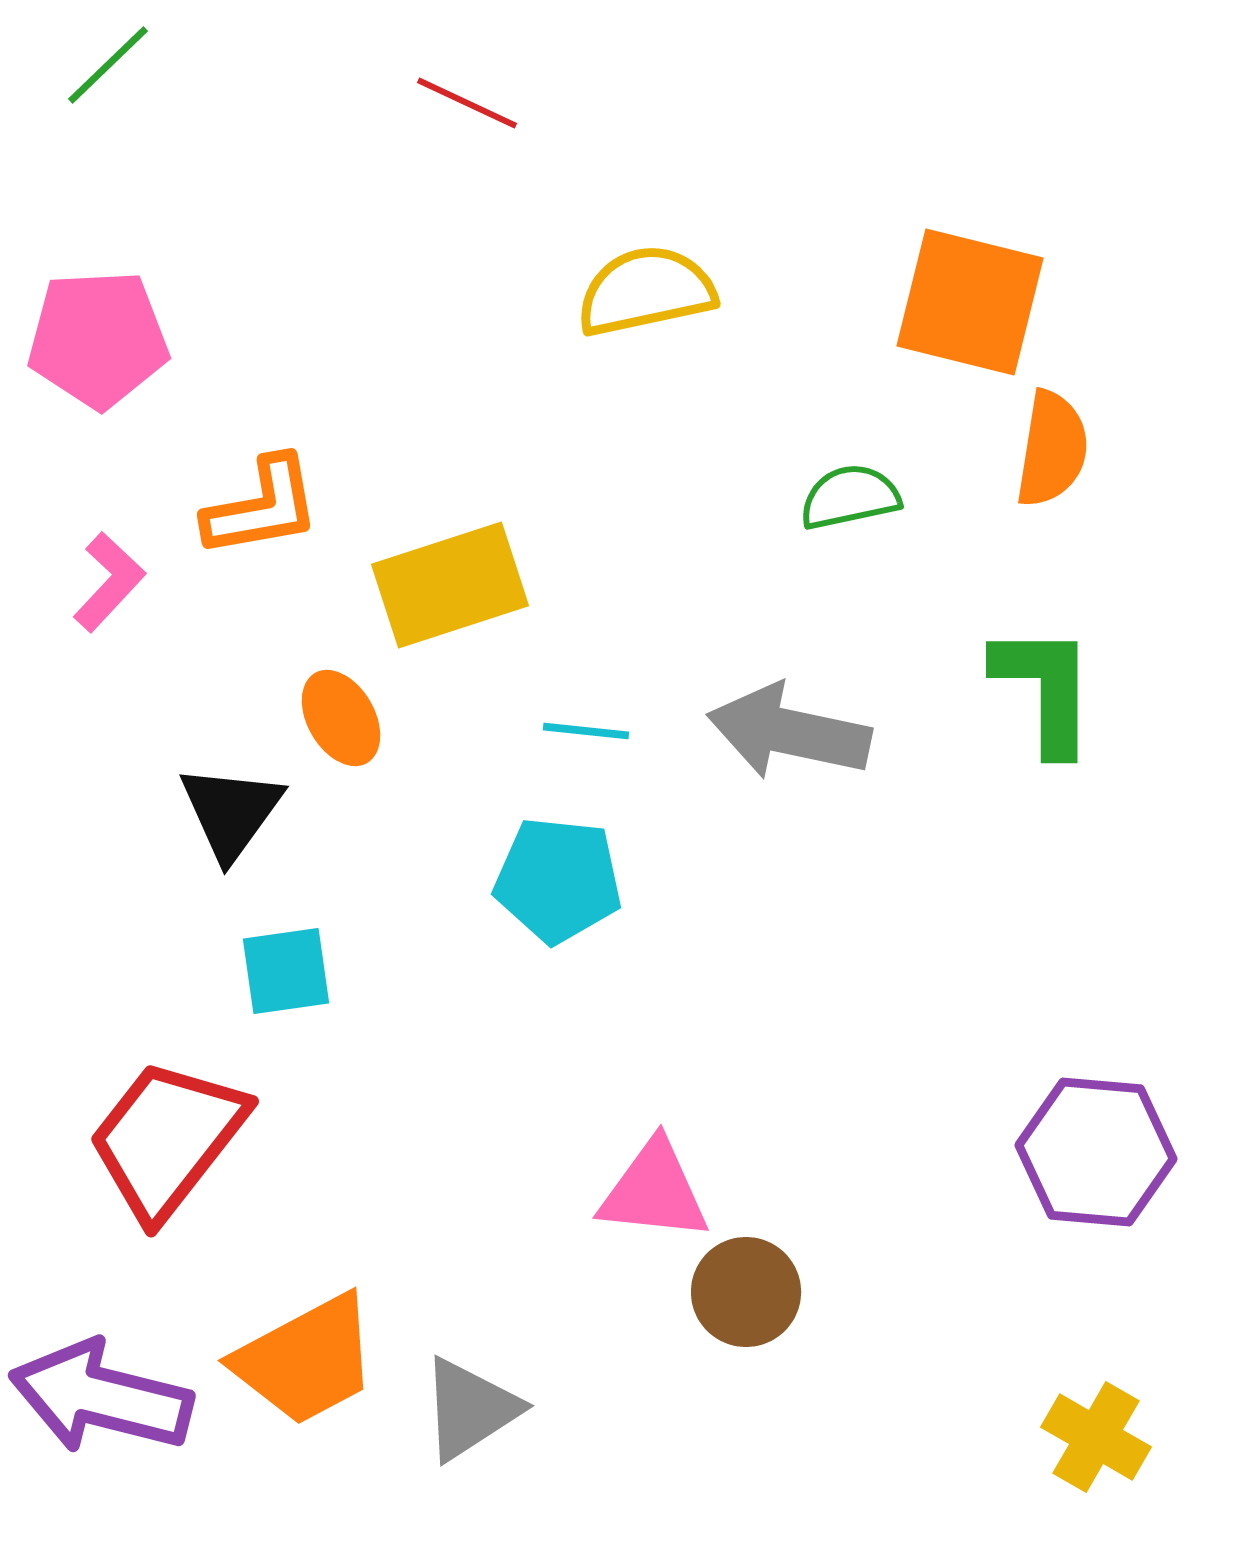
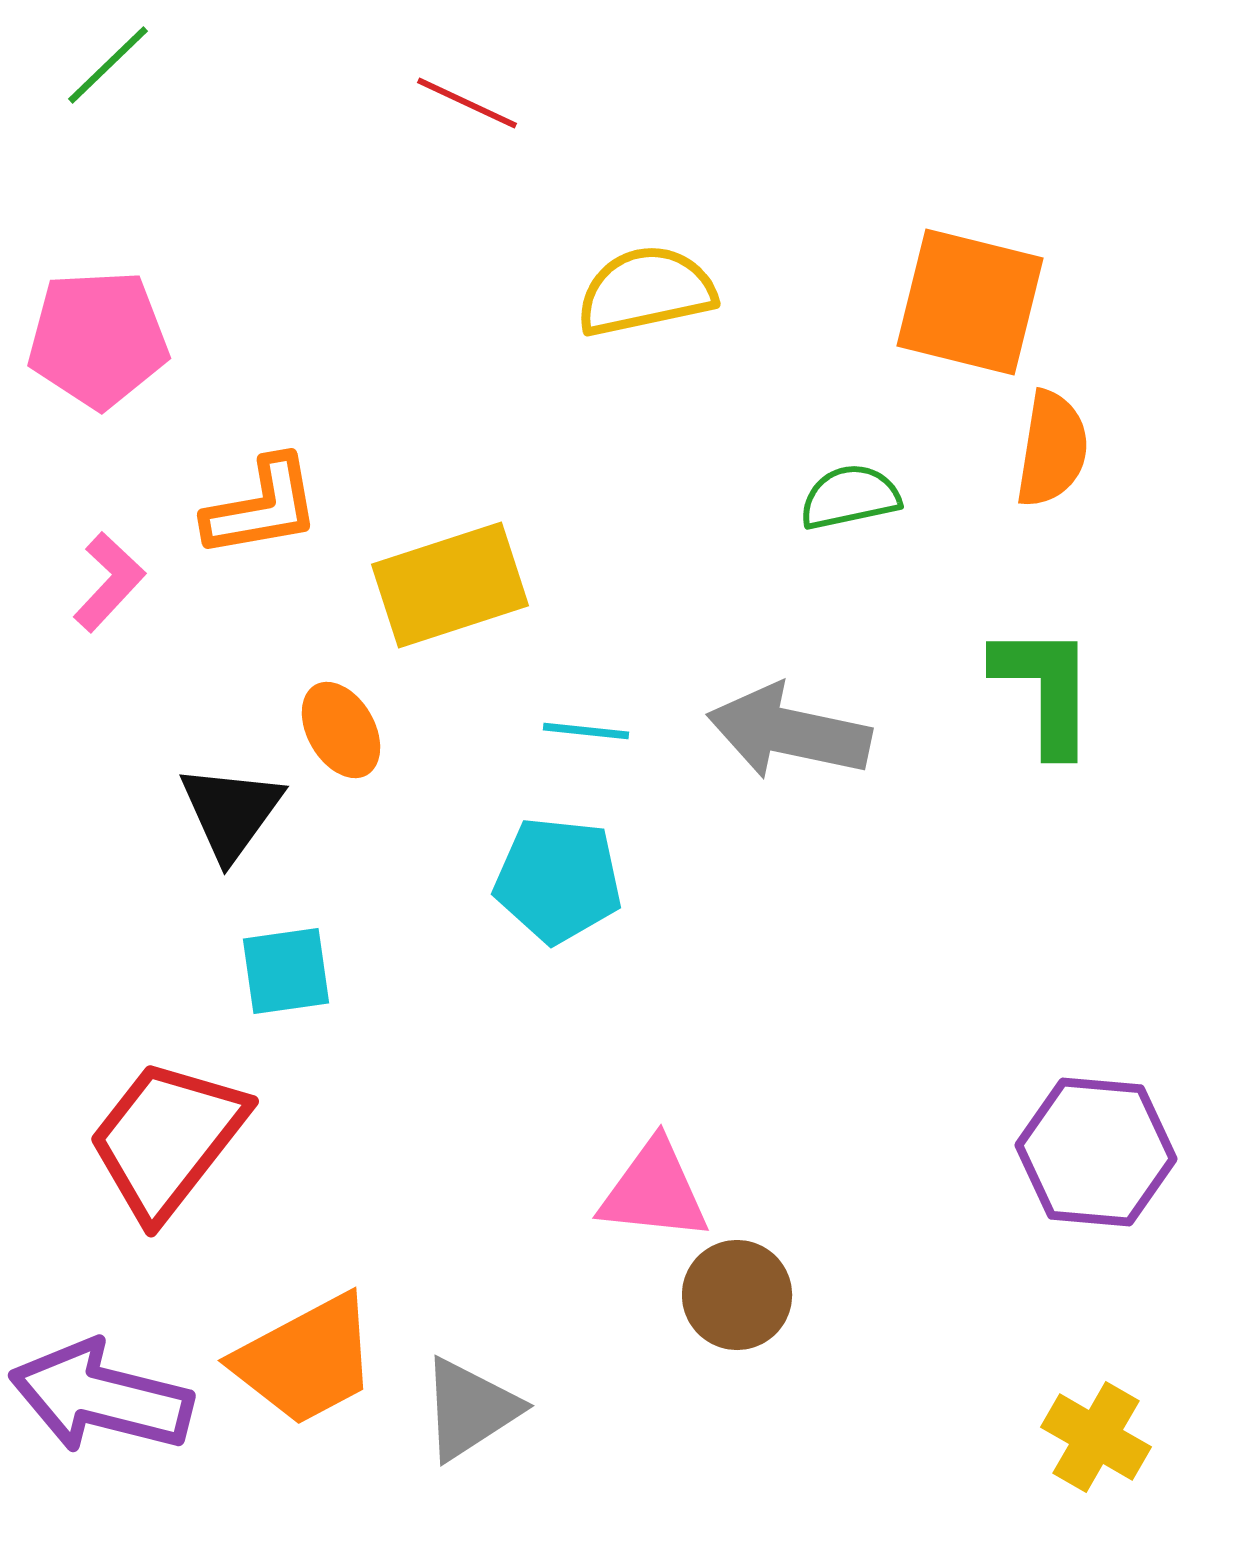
orange ellipse: moved 12 px down
brown circle: moved 9 px left, 3 px down
